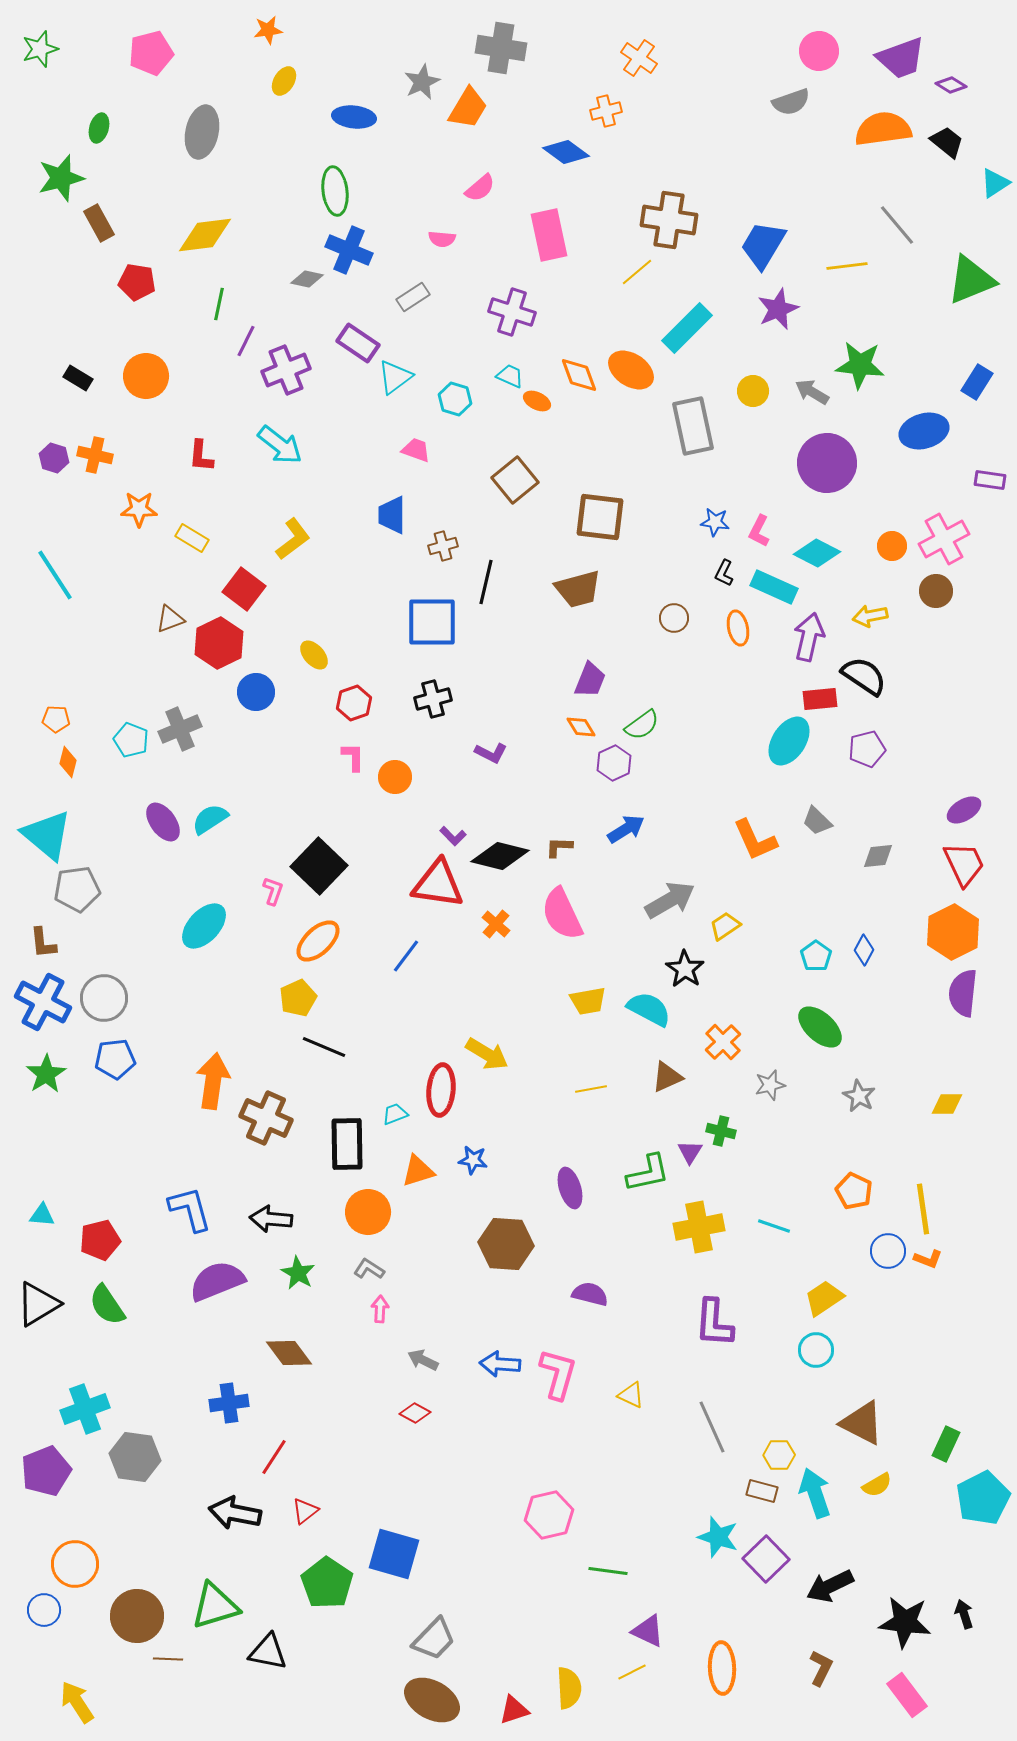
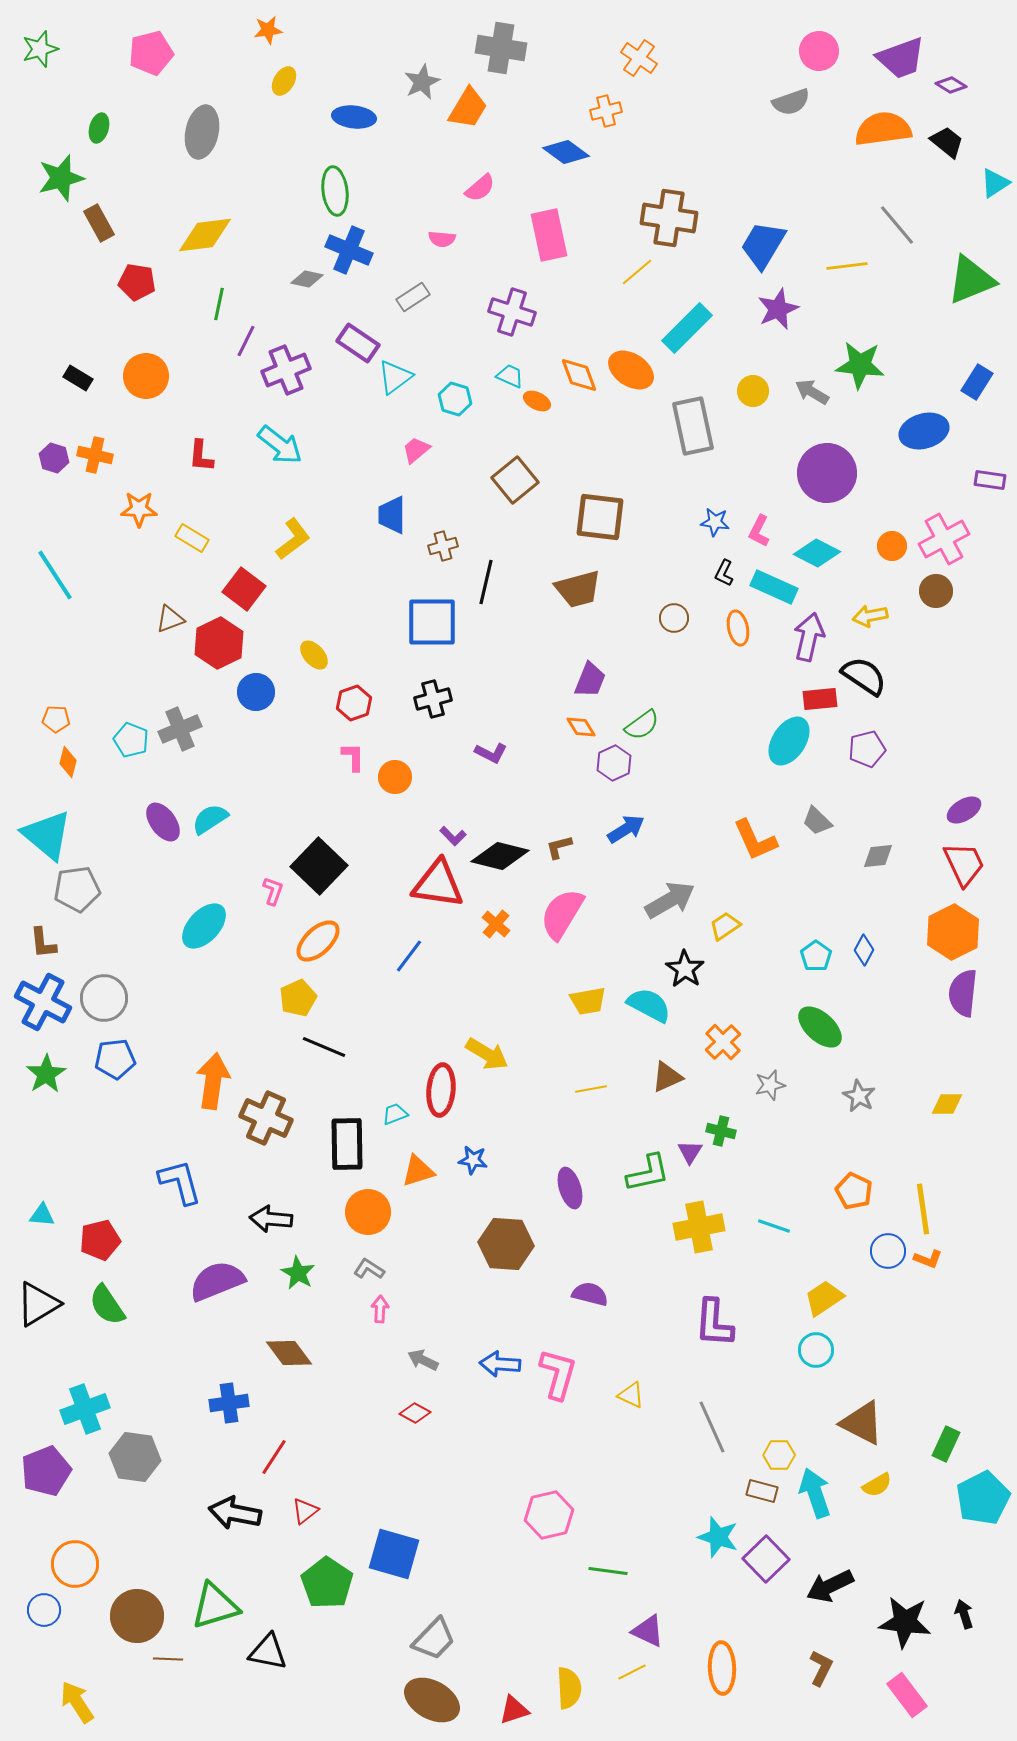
brown cross at (669, 220): moved 2 px up
pink trapezoid at (416, 450): rotated 60 degrees counterclockwise
purple circle at (827, 463): moved 10 px down
brown L-shape at (559, 847): rotated 16 degrees counterclockwise
pink semicircle at (562, 914): rotated 56 degrees clockwise
blue line at (406, 956): moved 3 px right
cyan semicircle at (649, 1009): moved 4 px up
blue L-shape at (190, 1209): moved 10 px left, 27 px up
